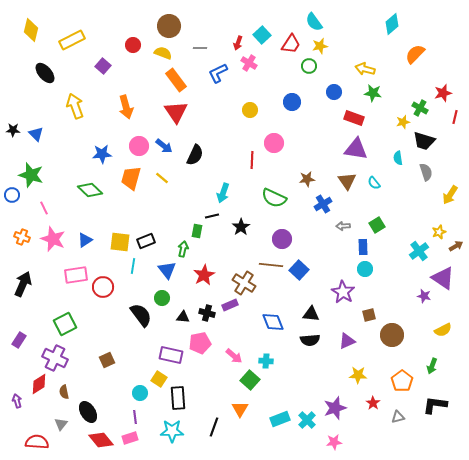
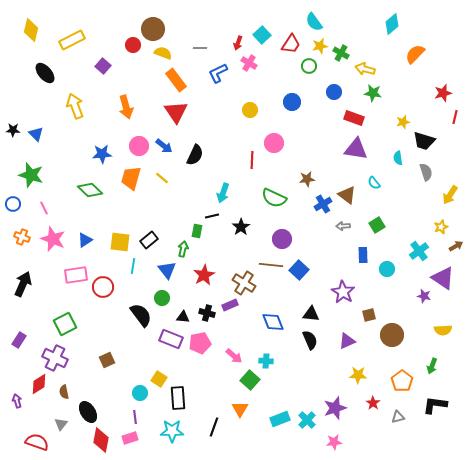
brown circle at (169, 26): moved 16 px left, 3 px down
green cross at (420, 108): moved 79 px left, 55 px up
brown triangle at (347, 181): moved 14 px down; rotated 18 degrees counterclockwise
blue circle at (12, 195): moved 1 px right, 9 px down
yellow star at (439, 232): moved 2 px right, 5 px up
black rectangle at (146, 241): moved 3 px right, 1 px up; rotated 18 degrees counterclockwise
blue rectangle at (363, 247): moved 8 px down
cyan circle at (365, 269): moved 22 px right
yellow semicircle at (443, 330): rotated 24 degrees clockwise
black semicircle at (310, 340): rotated 108 degrees counterclockwise
purple rectangle at (171, 355): moved 16 px up; rotated 10 degrees clockwise
red diamond at (101, 440): rotated 50 degrees clockwise
red semicircle at (37, 442): rotated 15 degrees clockwise
